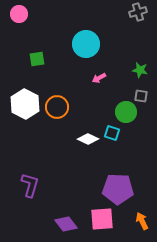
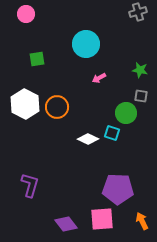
pink circle: moved 7 px right
green circle: moved 1 px down
